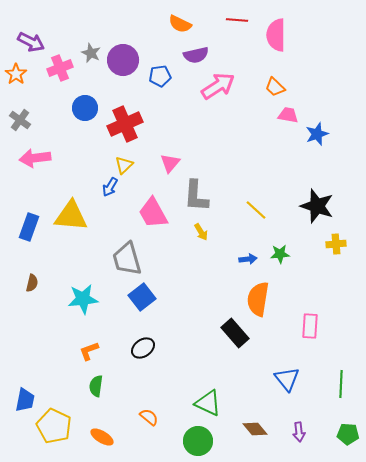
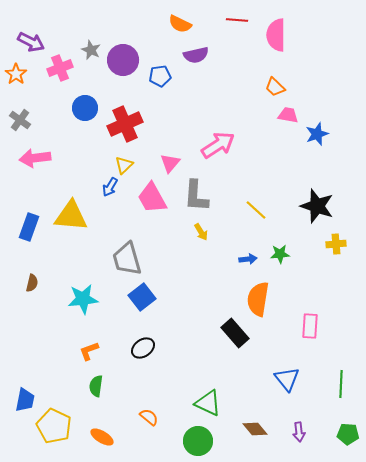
gray star at (91, 53): moved 3 px up
pink arrow at (218, 86): moved 59 px down
pink trapezoid at (153, 213): moved 1 px left, 15 px up
